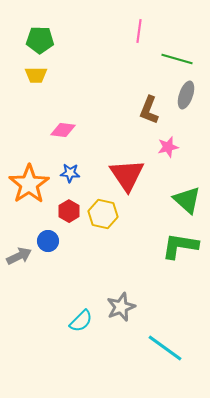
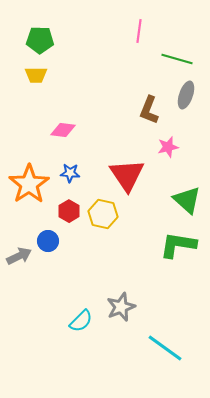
green L-shape: moved 2 px left, 1 px up
